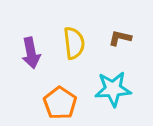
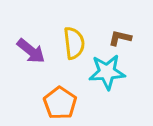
purple arrow: moved 2 px up; rotated 40 degrees counterclockwise
cyan star: moved 6 px left, 17 px up
